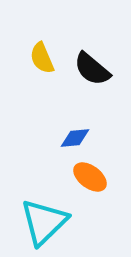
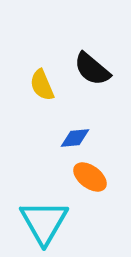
yellow semicircle: moved 27 px down
cyan triangle: rotated 16 degrees counterclockwise
